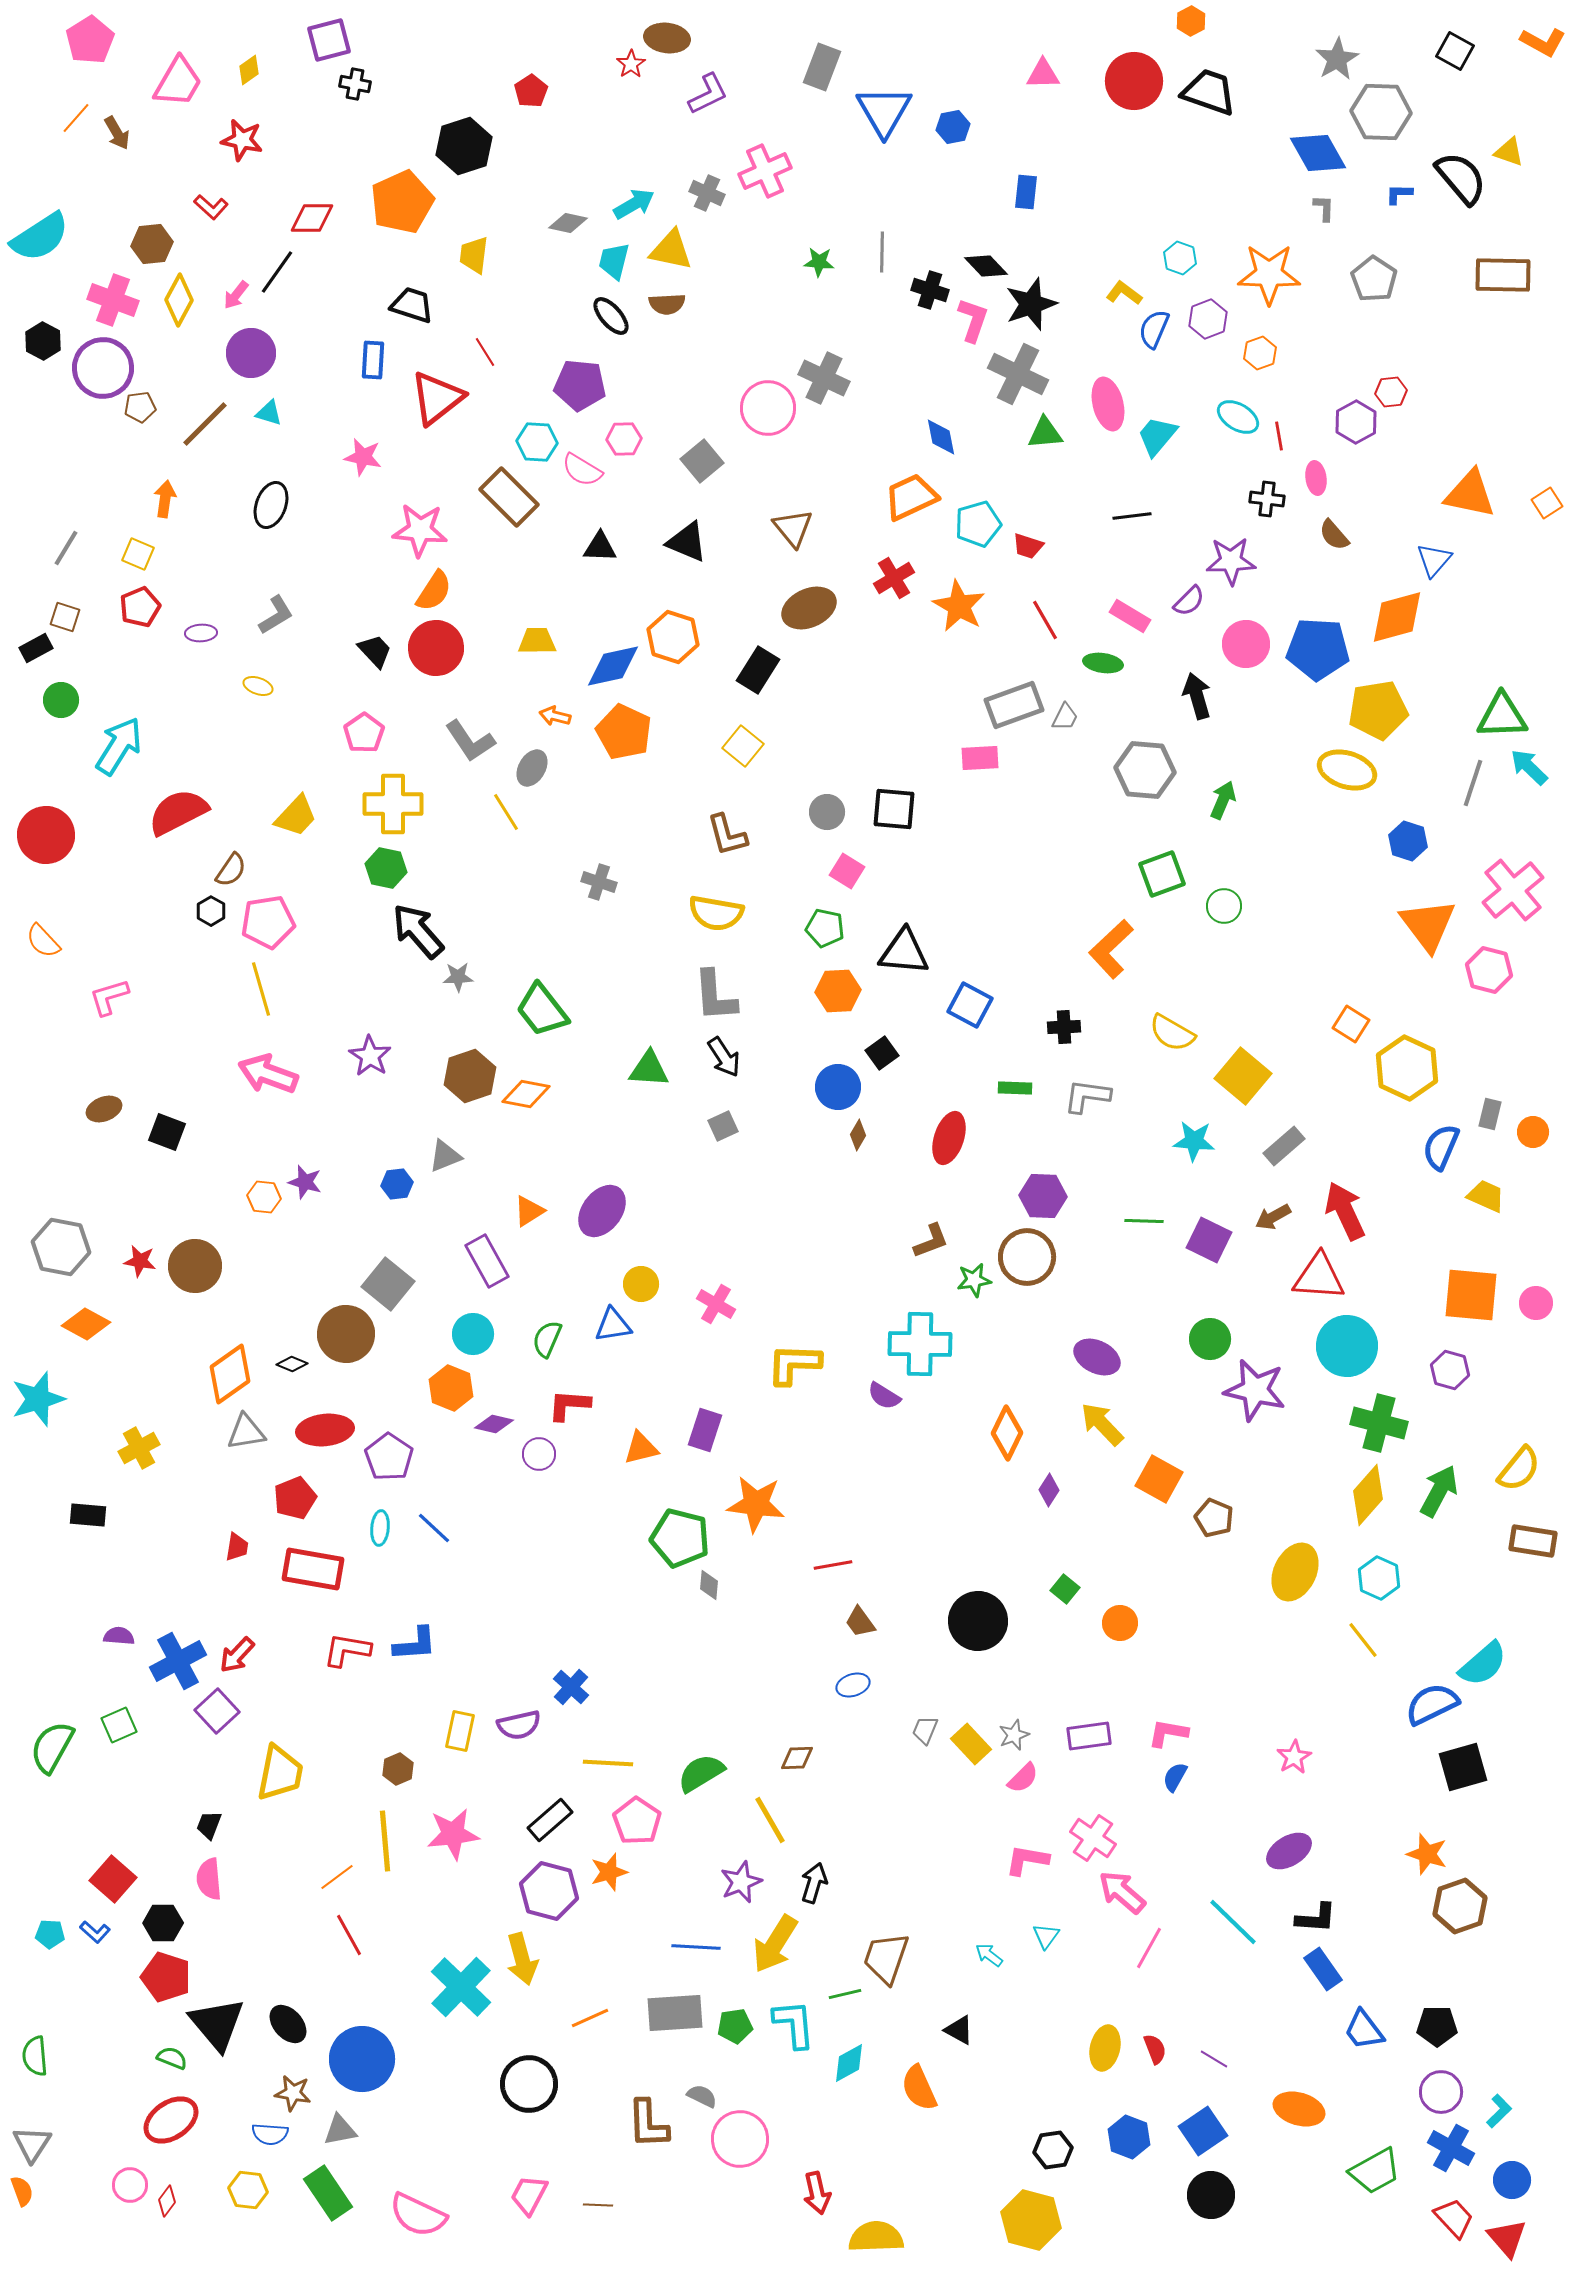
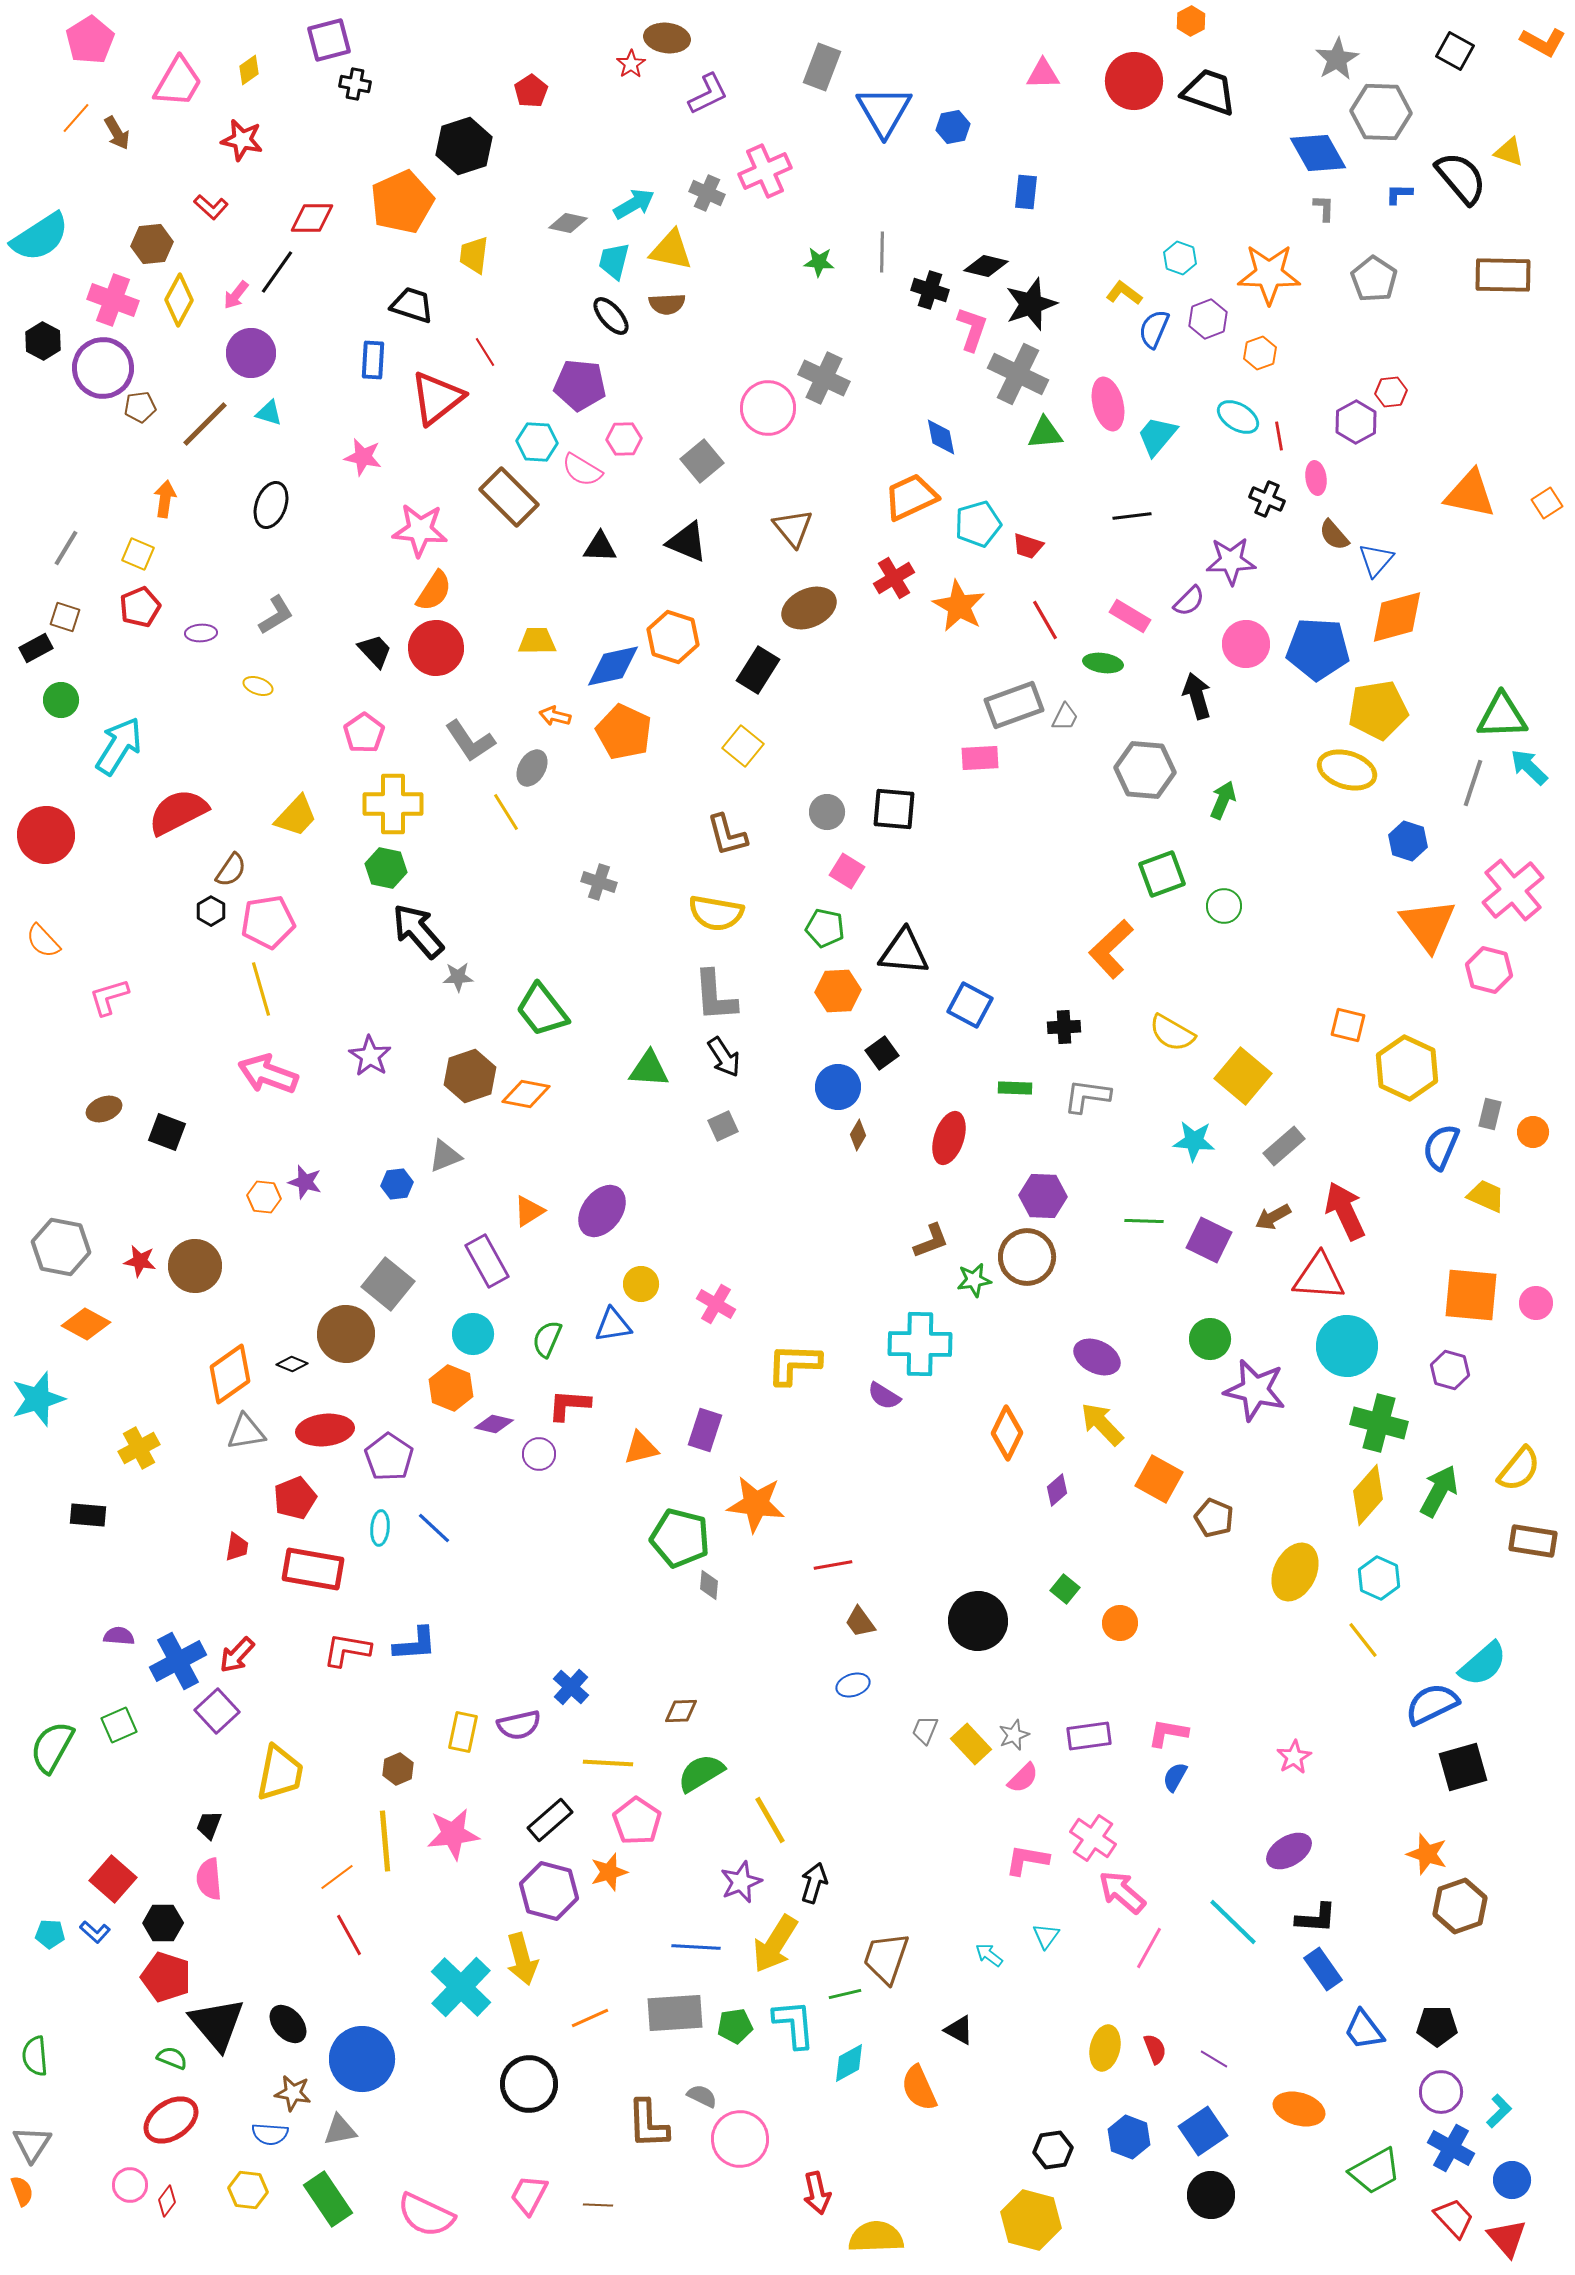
black diamond at (986, 266): rotated 33 degrees counterclockwise
pink L-shape at (973, 320): moved 1 px left, 9 px down
black cross at (1267, 499): rotated 16 degrees clockwise
blue triangle at (1434, 560): moved 58 px left
orange square at (1351, 1024): moved 3 px left, 1 px down; rotated 18 degrees counterclockwise
purple diamond at (1049, 1490): moved 8 px right; rotated 16 degrees clockwise
yellow rectangle at (460, 1731): moved 3 px right, 1 px down
brown diamond at (797, 1758): moved 116 px left, 47 px up
green rectangle at (328, 2193): moved 6 px down
pink semicircle at (418, 2215): moved 8 px right
